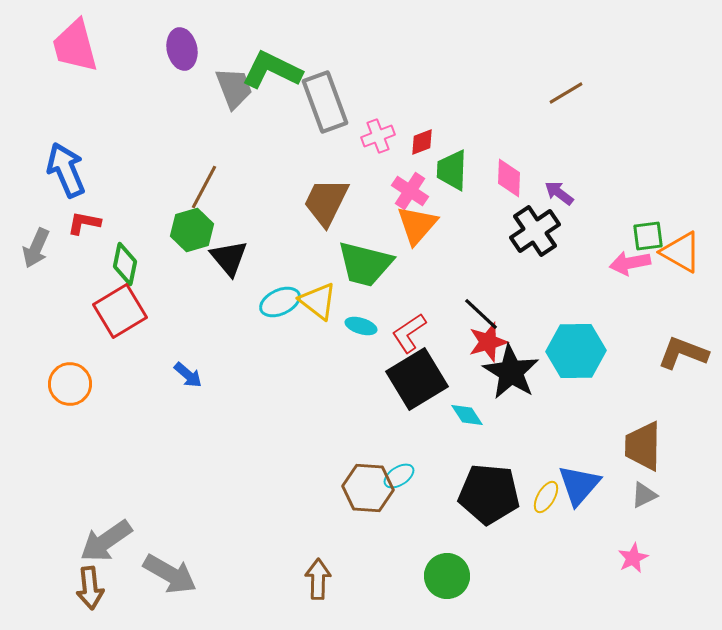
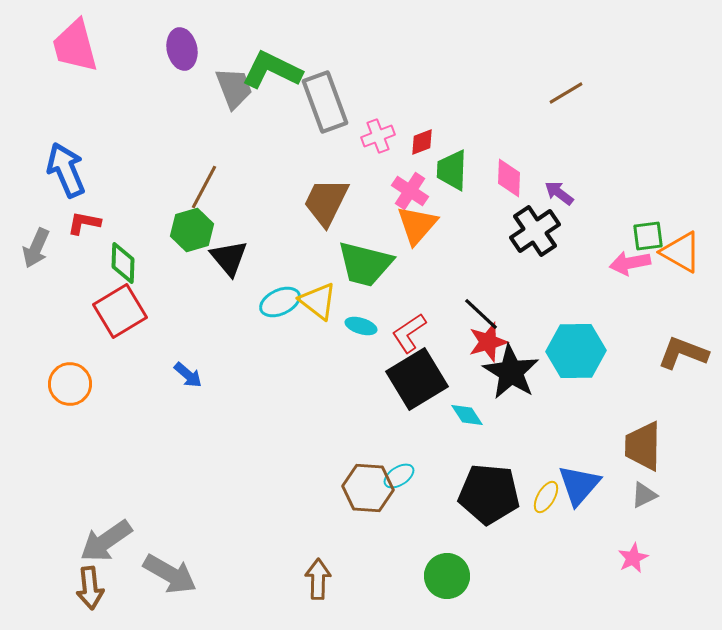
green diamond at (125, 264): moved 2 px left, 1 px up; rotated 9 degrees counterclockwise
